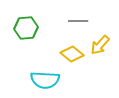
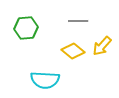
yellow arrow: moved 2 px right, 1 px down
yellow diamond: moved 1 px right, 3 px up
